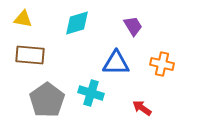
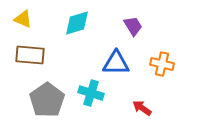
yellow triangle: rotated 12 degrees clockwise
